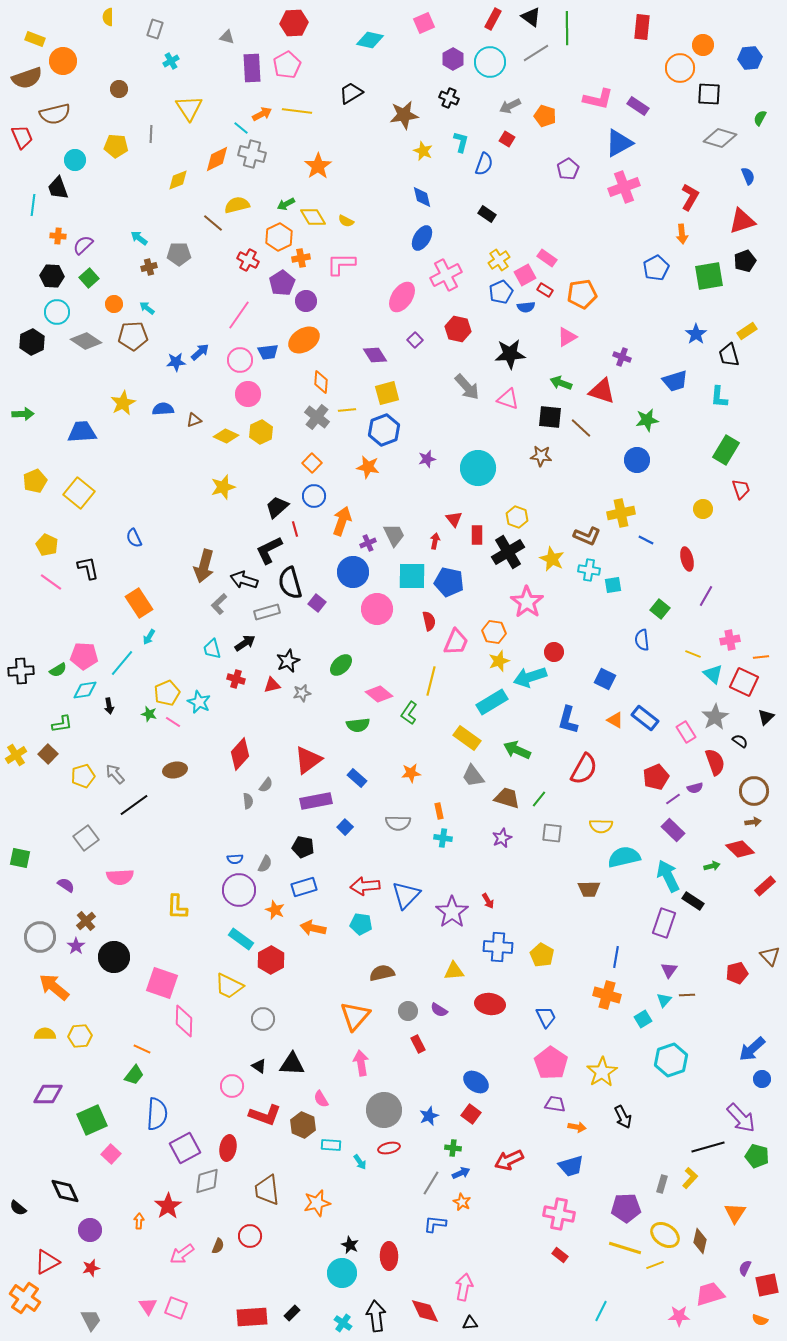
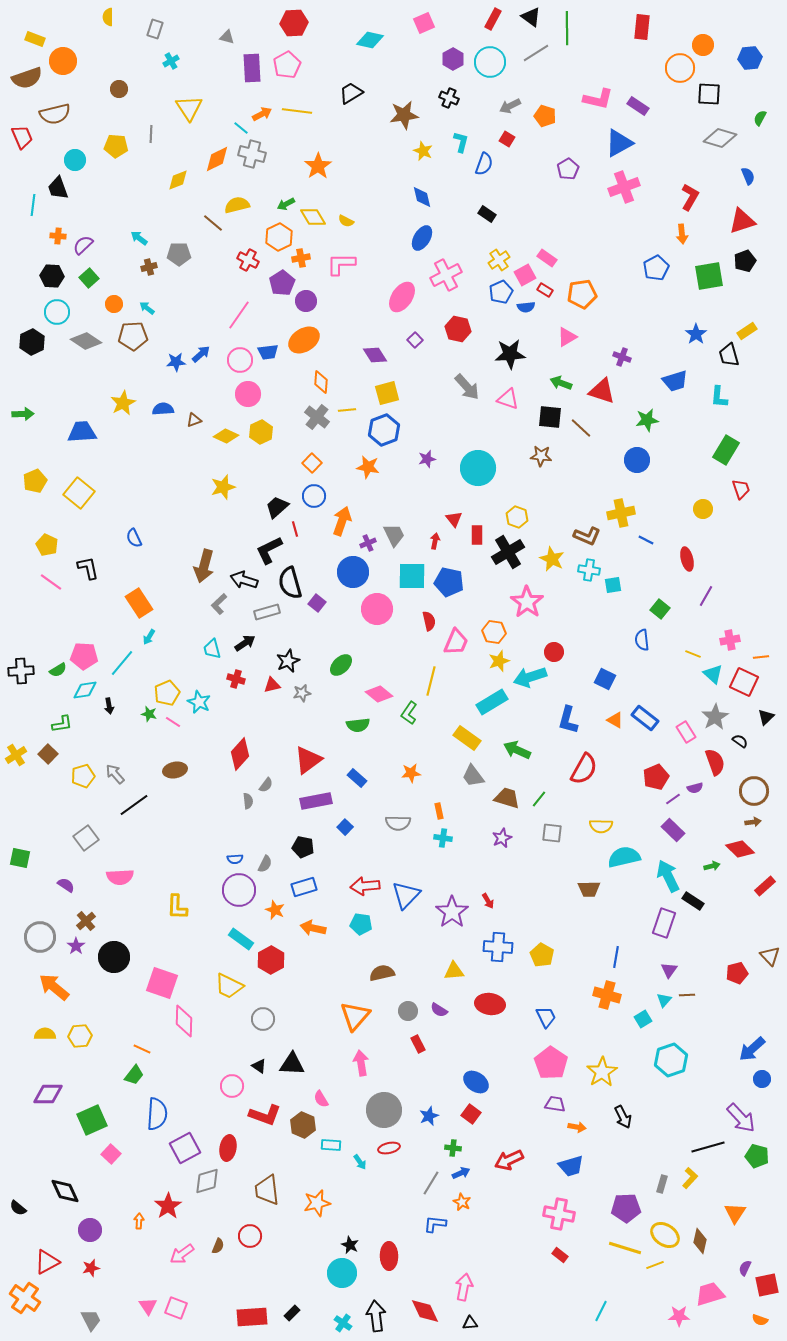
blue arrow at (200, 352): moved 1 px right, 2 px down
